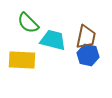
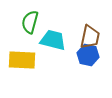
green semicircle: moved 2 px right, 1 px up; rotated 60 degrees clockwise
brown trapezoid: moved 4 px right
